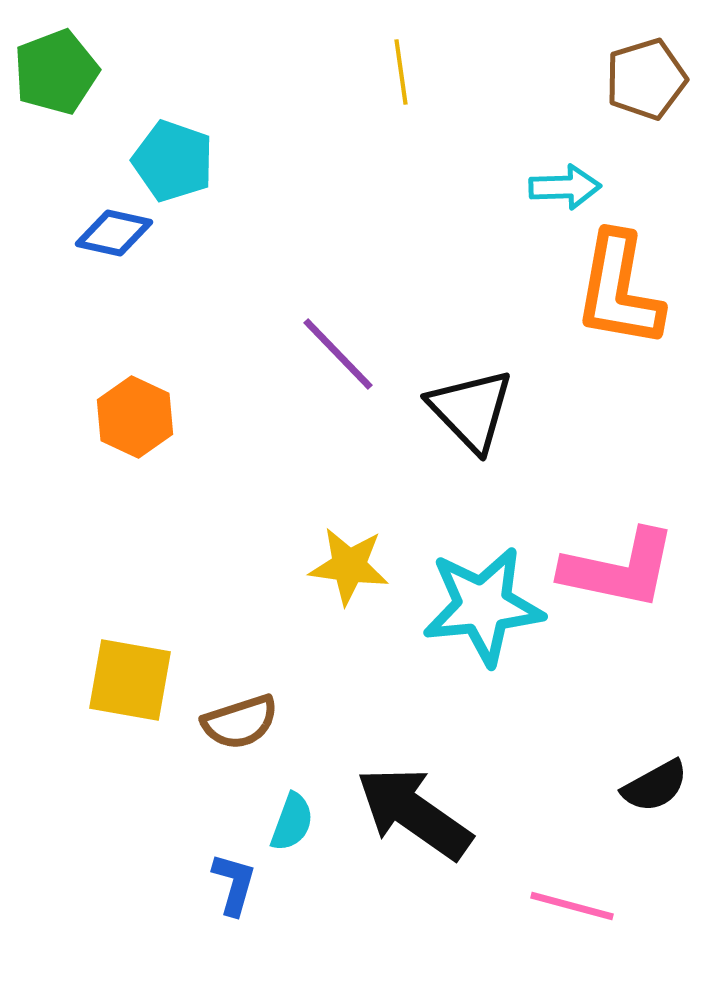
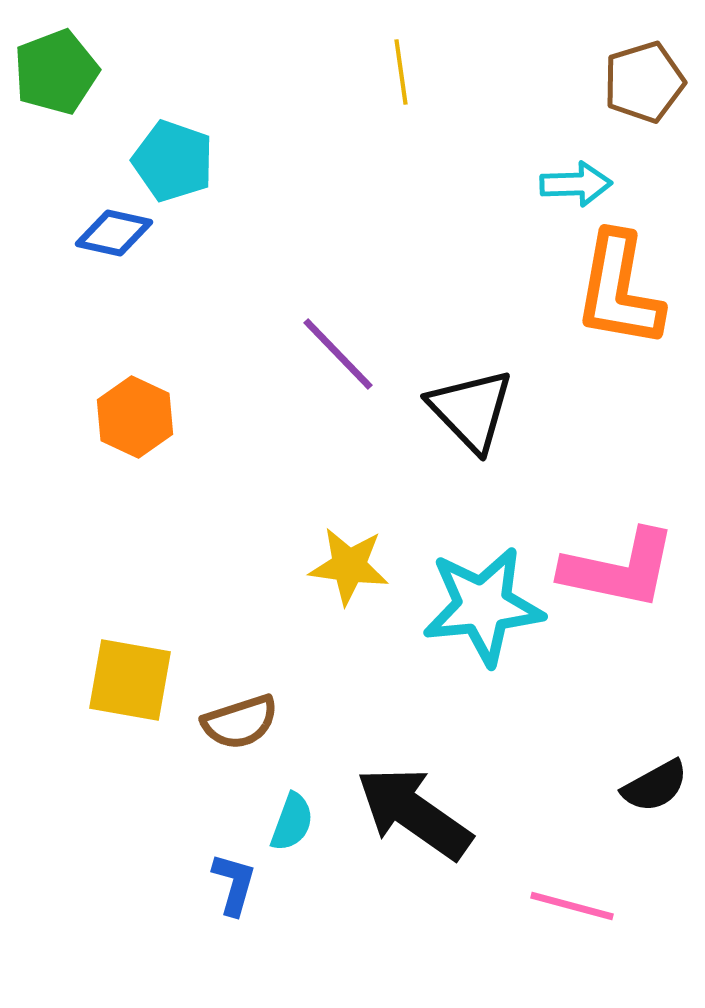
brown pentagon: moved 2 px left, 3 px down
cyan arrow: moved 11 px right, 3 px up
